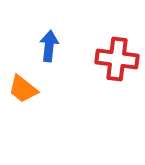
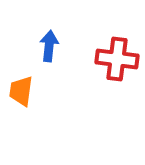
orange trapezoid: moved 2 px left, 2 px down; rotated 60 degrees clockwise
